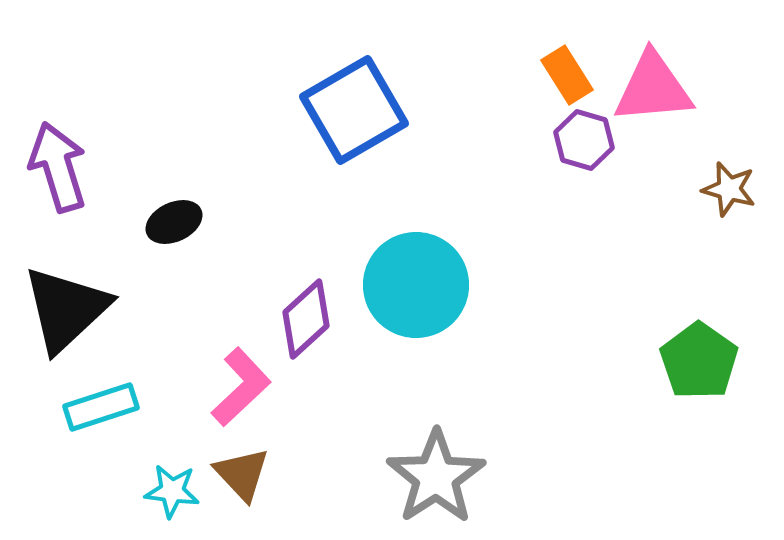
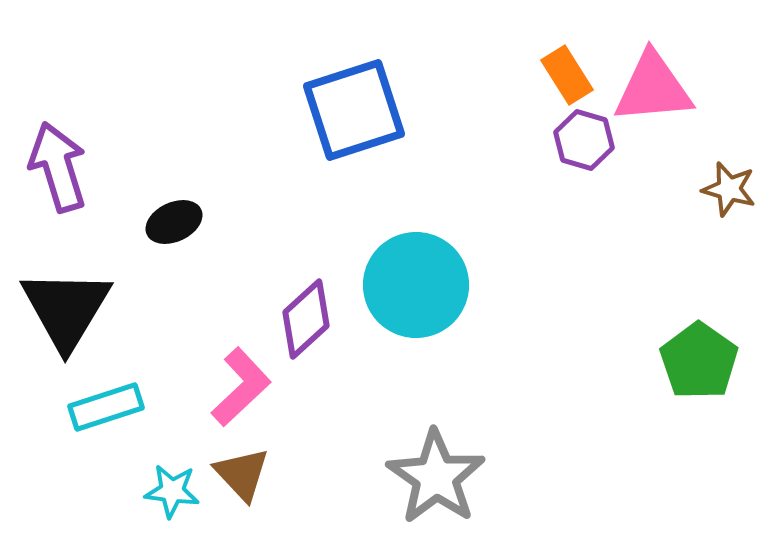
blue square: rotated 12 degrees clockwise
black triangle: rotated 16 degrees counterclockwise
cyan rectangle: moved 5 px right
gray star: rotated 4 degrees counterclockwise
